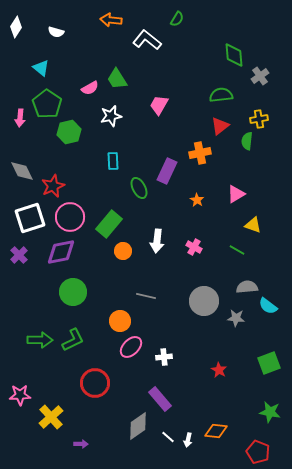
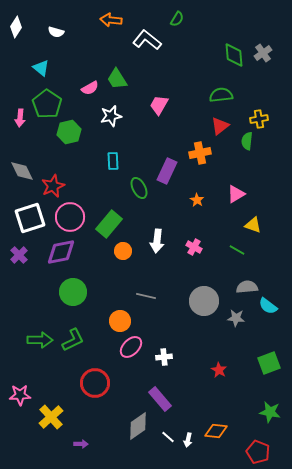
gray cross at (260, 76): moved 3 px right, 23 px up
